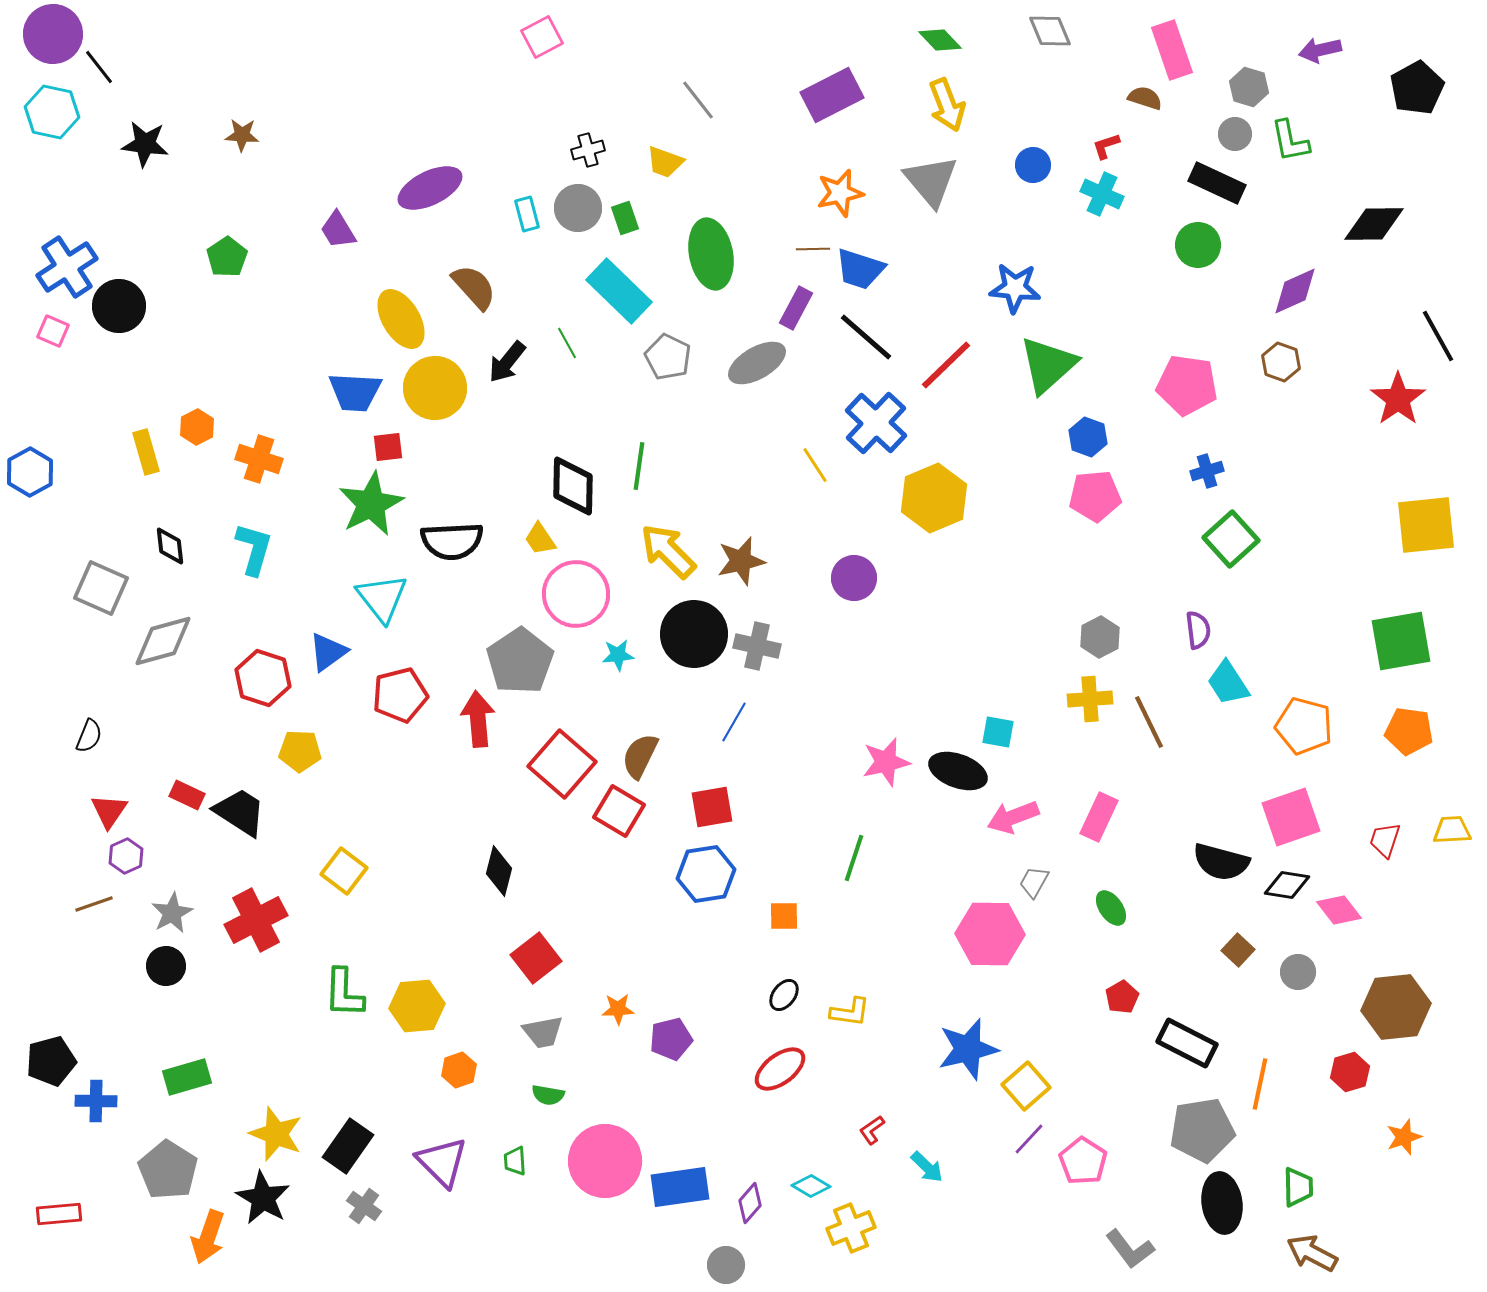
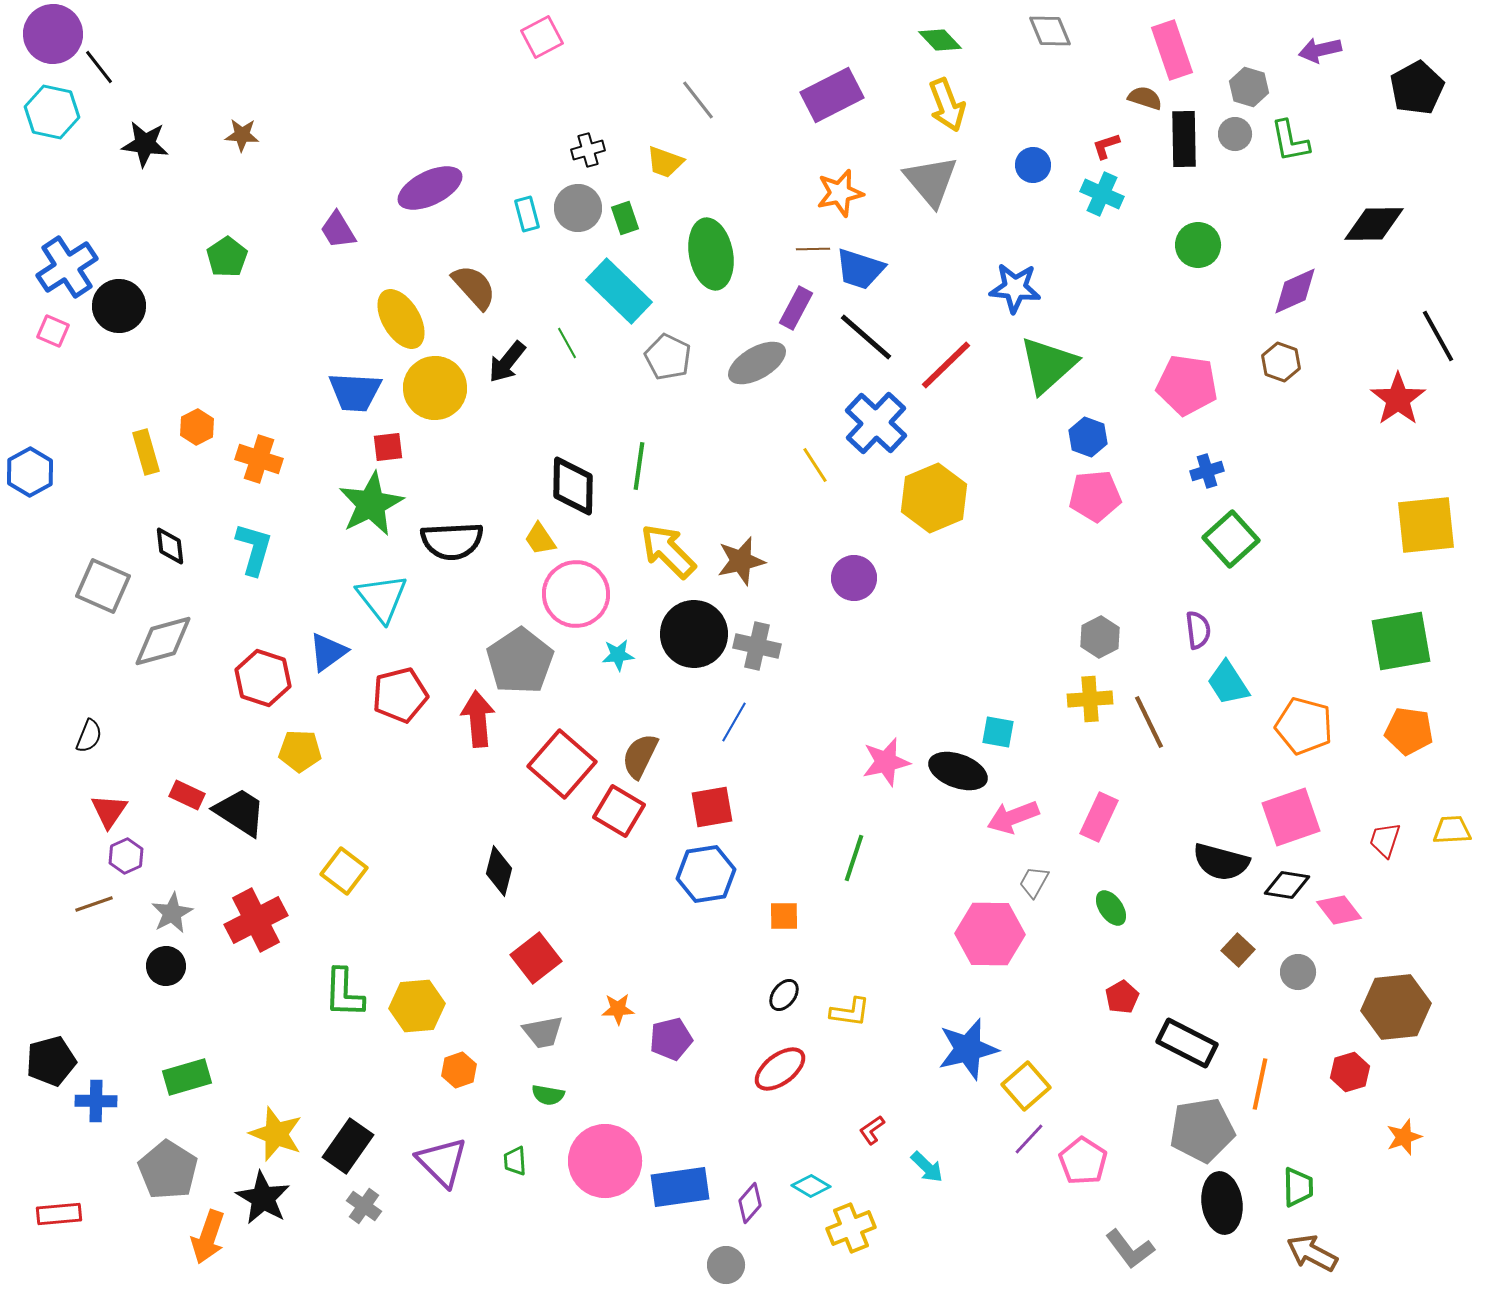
black rectangle at (1217, 183): moved 33 px left, 44 px up; rotated 64 degrees clockwise
gray square at (101, 588): moved 2 px right, 2 px up
